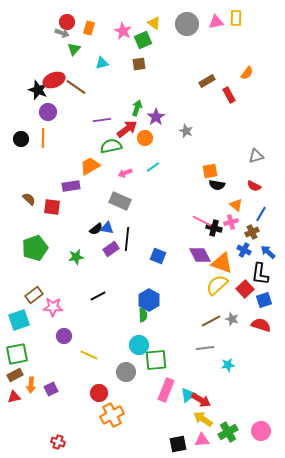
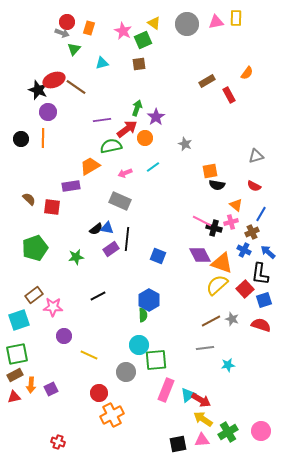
gray star at (186, 131): moved 1 px left, 13 px down
